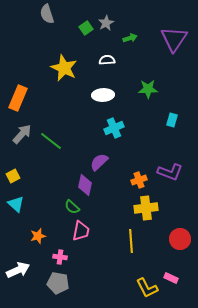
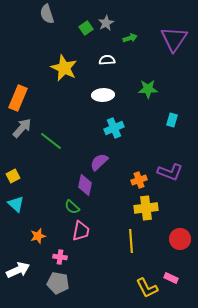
gray arrow: moved 6 px up
